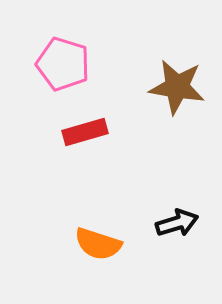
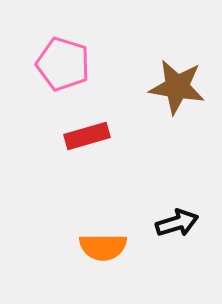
red rectangle: moved 2 px right, 4 px down
orange semicircle: moved 5 px right, 3 px down; rotated 18 degrees counterclockwise
